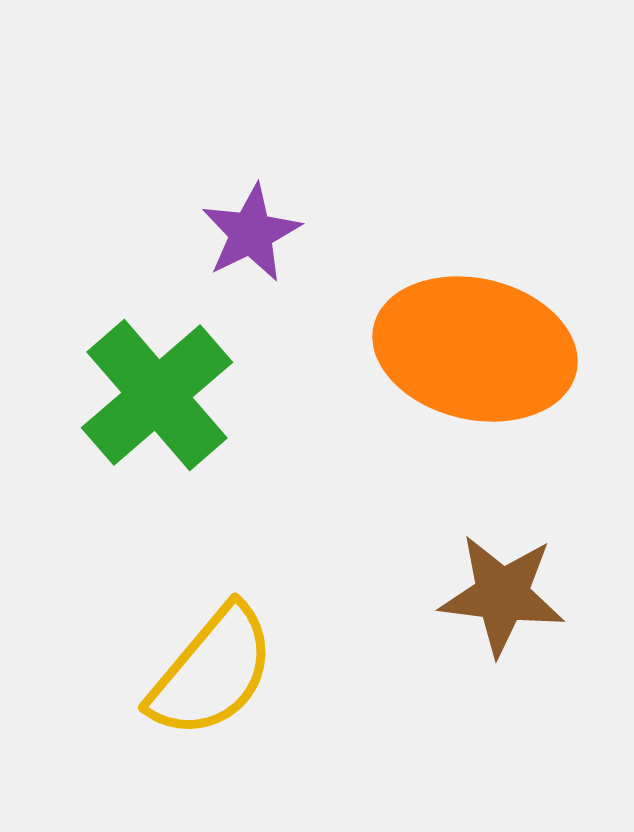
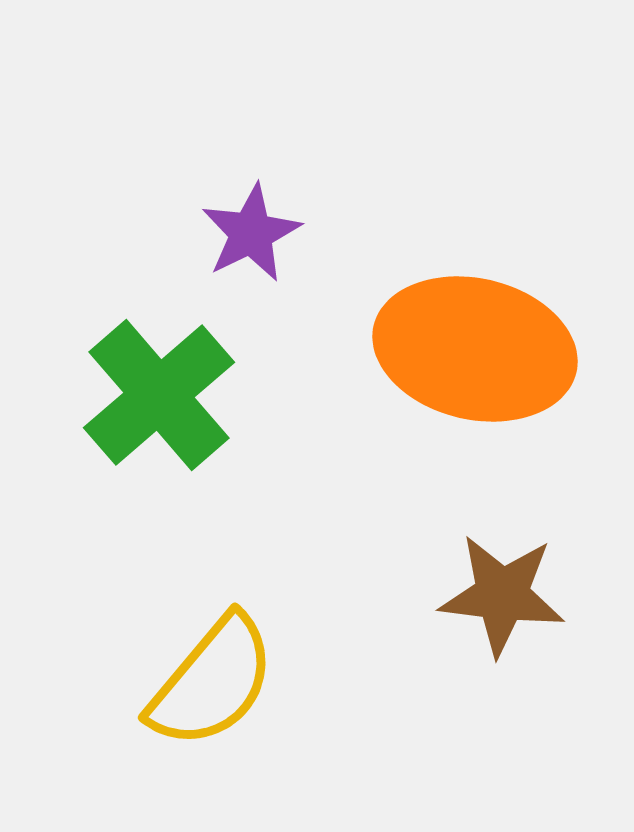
green cross: moved 2 px right
yellow semicircle: moved 10 px down
